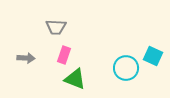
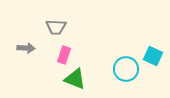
gray arrow: moved 10 px up
cyan circle: moved 1 px down
